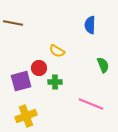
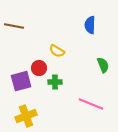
brown line: moved 1 px right, 3 px down
